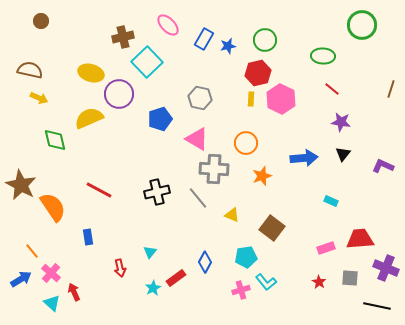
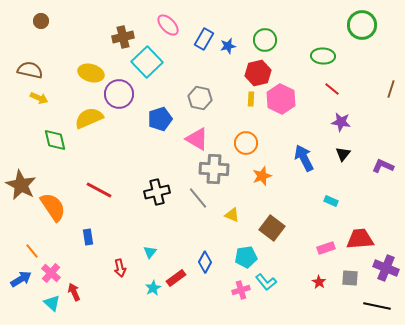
blue arrow at (304, 158): rotated 112 degrees counterclockwise
